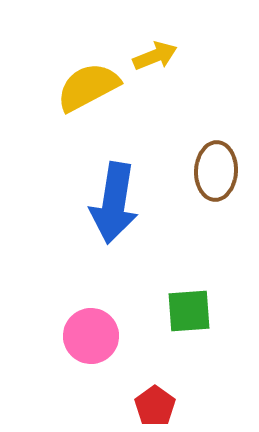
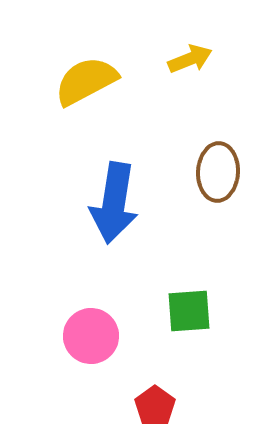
yellow arrow: moved 35 px right, 3 px down
yellow semicircle: moved 2 px left, 6 px up
brown ellipse: moved 2 px right, 1 px down
